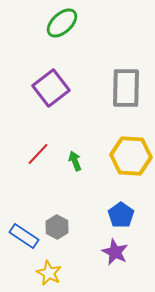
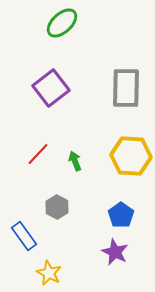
gray hexagon: moved 20 px up
blue rectangle: rotated 20 degrees clockwise
